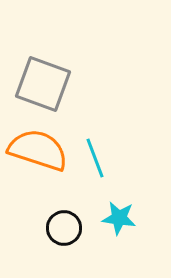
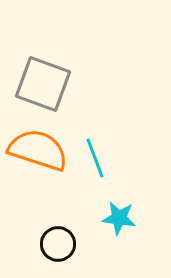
black circle: moved 6 px left, 16 px down
